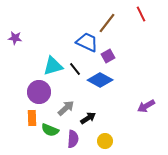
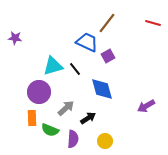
red line: moved 12 px right, 9 px down; rotated 49 degrees counterclockwise
blue diamond: moved 2 px right, 9 px down; rotated 45 degrees clockwise
